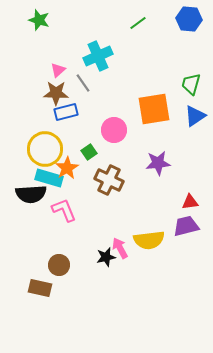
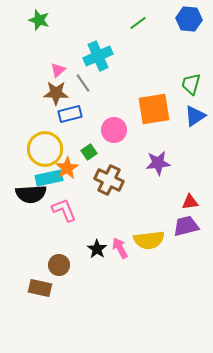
blue rectangle: moved 4 px right, 2 px down
cyan rectangle: rotated 28 degrees counterclockwise
black star: moved 9 px left, 8 px up; rotated 24 degrees counterclockwise
